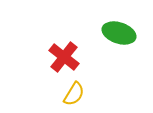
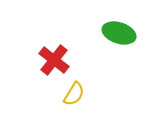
red cross: moved 10 px left, 3 px down
